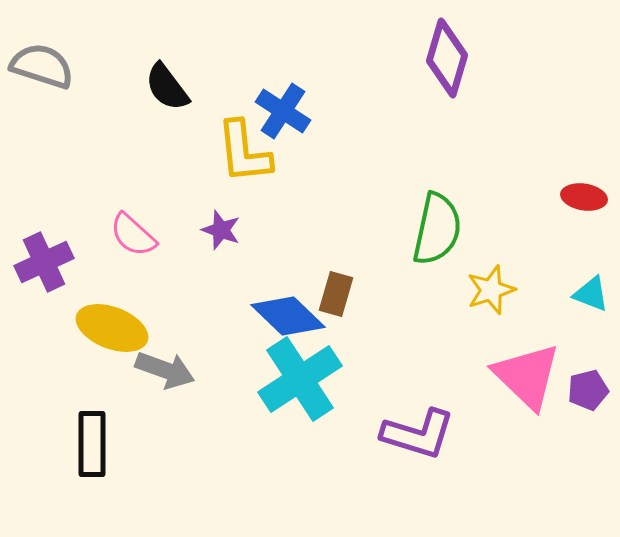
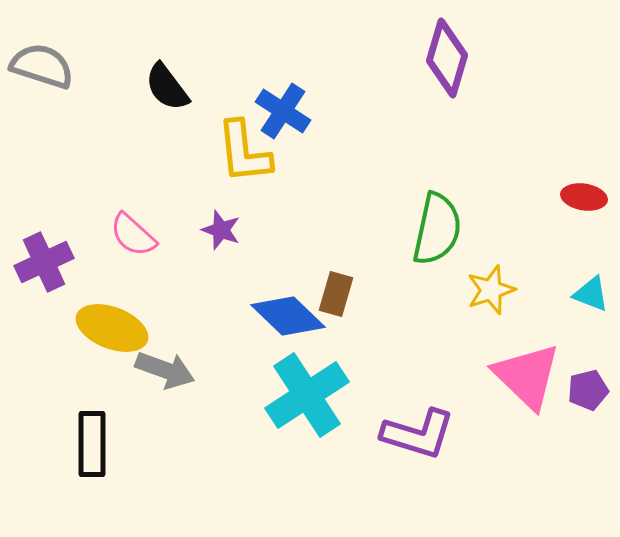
cyan cross: moved 7 px right, 16 px down
